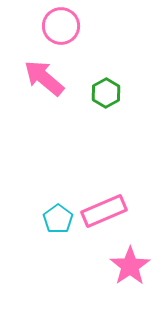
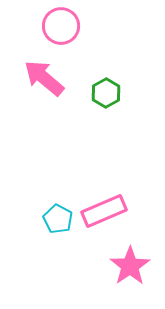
cyan pentagon: rotated 8 degrees counterclockwise
